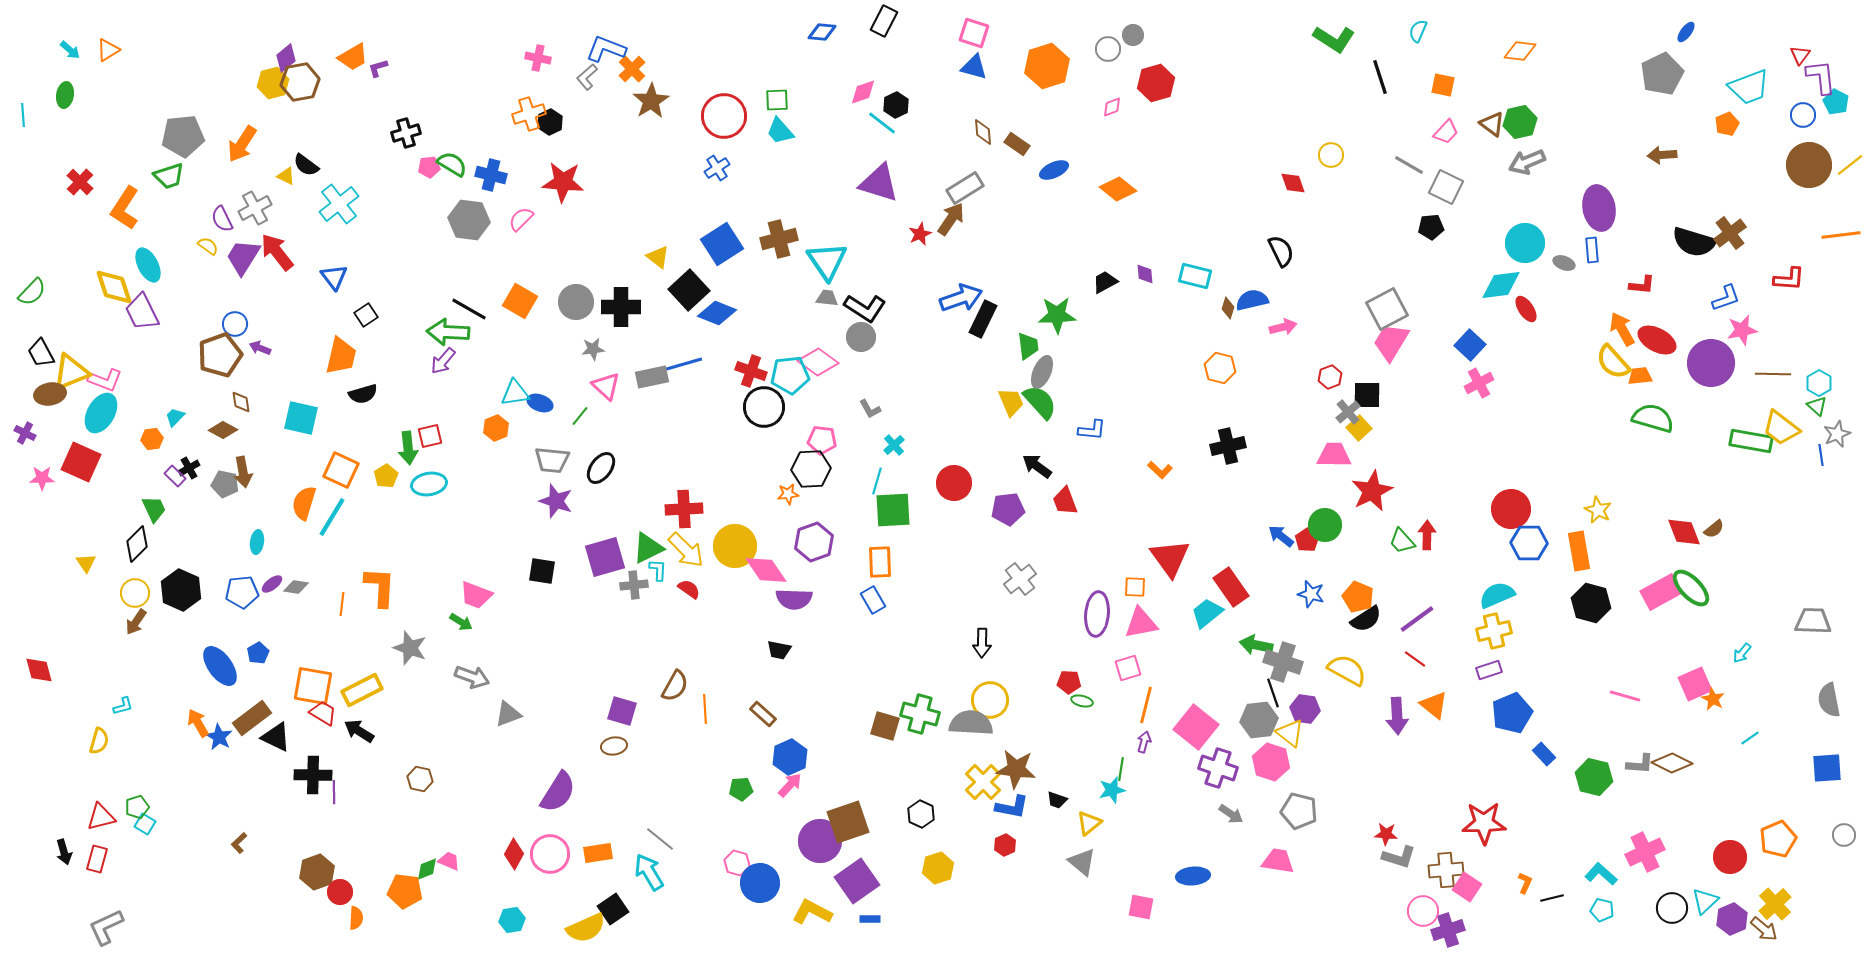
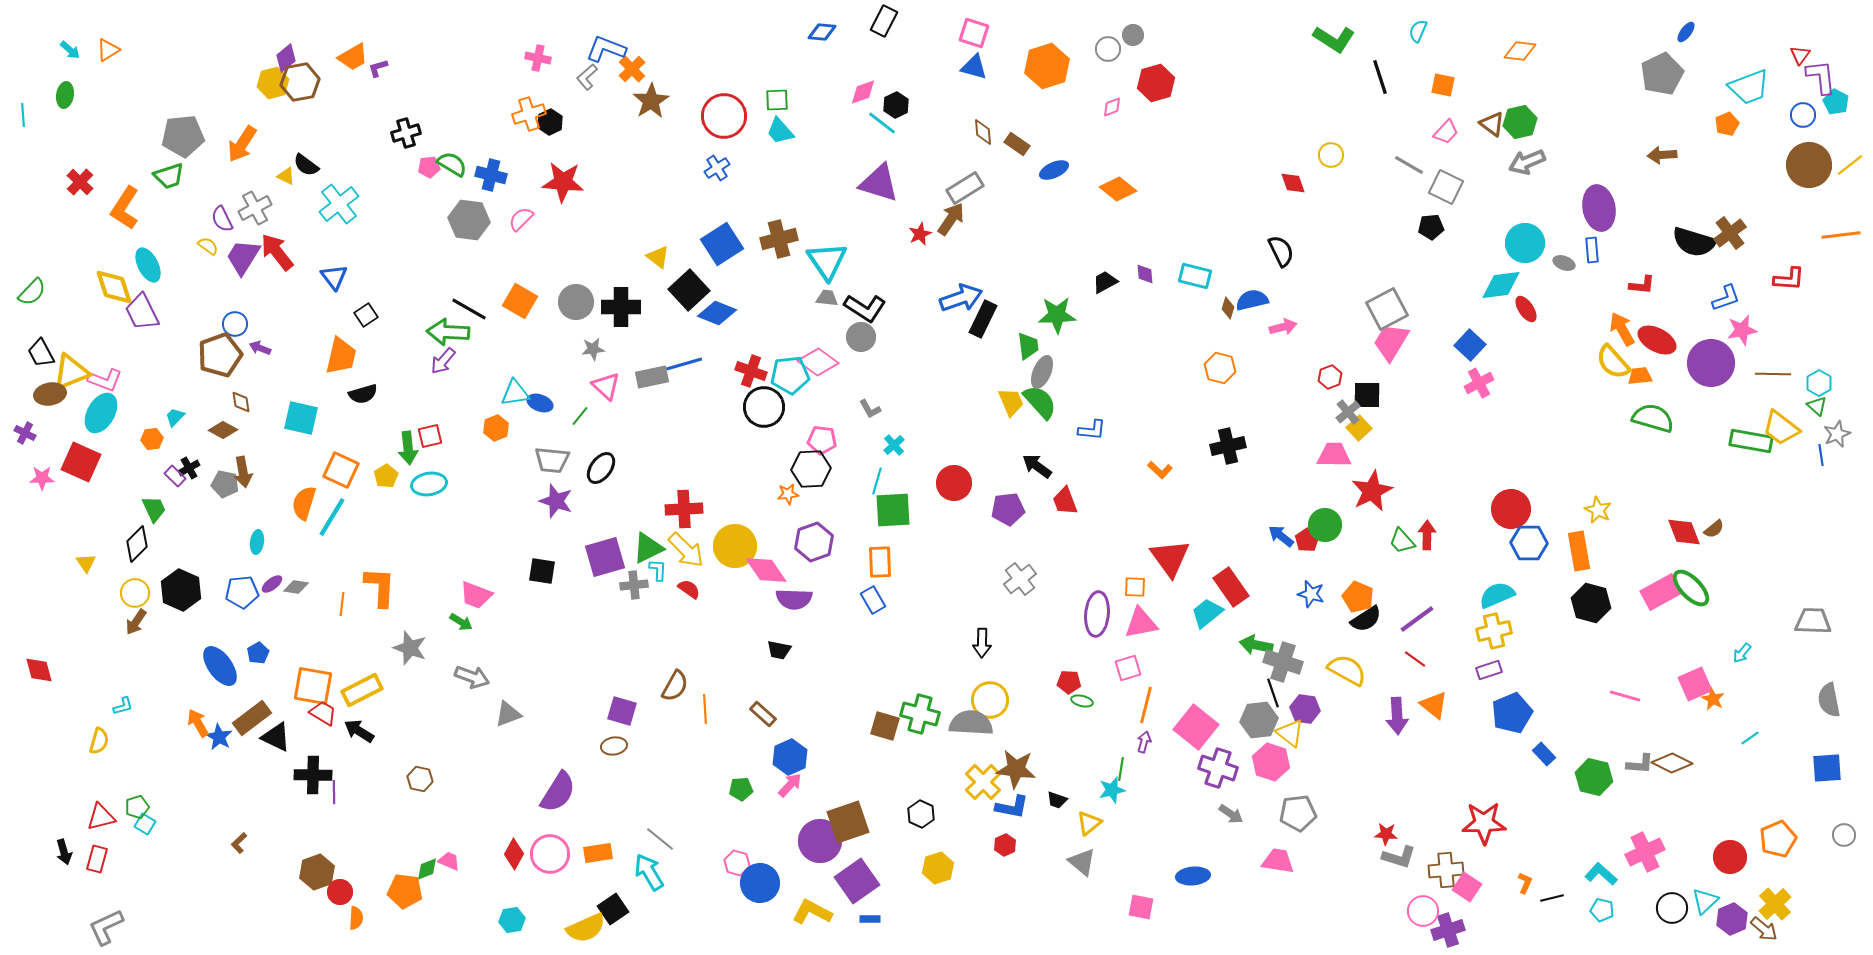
gray pentagon at (1299, 811): moved 1 px left, 2 px down; rotated 21 degrees counterclockwise
